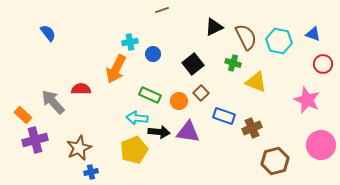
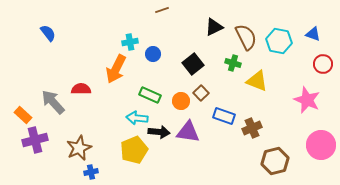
yellow triangle: moved 1 px right, 1 px up
orange circle: moved 2 px right
